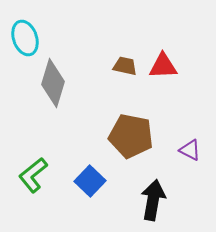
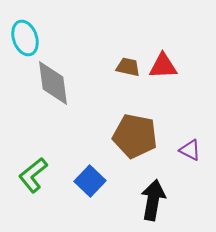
brown trapezoid: moved 3 px right, 1 px down
gray diamond: rotated 24 degrees counterclockwise
brown pentagon: moved 4 px right
